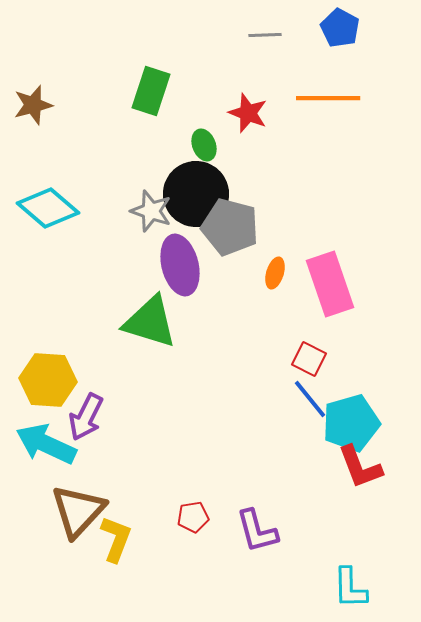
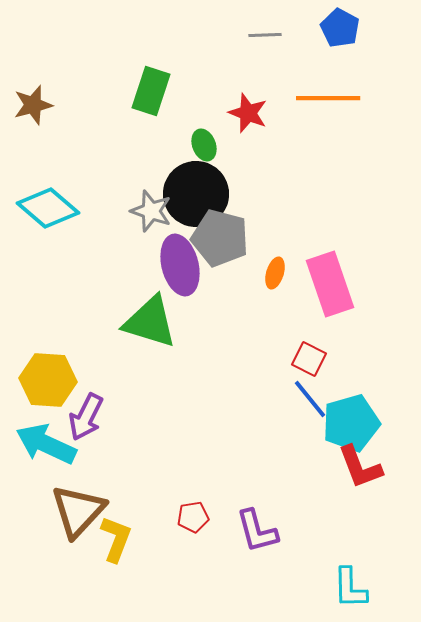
gray pentagon: moved 10 px left, 11 px down
